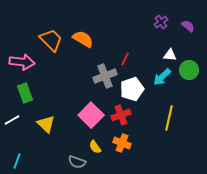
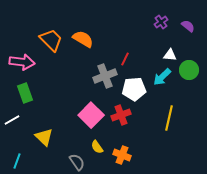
white pentagon: moved 2 px right; rotated 15 degrees clockwise
yellow triangle: moved 2 px left, 13 px down
orange cross: moved 12 px down
yellow semicircle: moved 2 px right
gray semicircle: rotated 144 degrees counterclockwise
